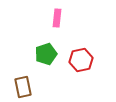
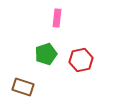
brown rectangle: rotated 60 degrees counterclockwise
